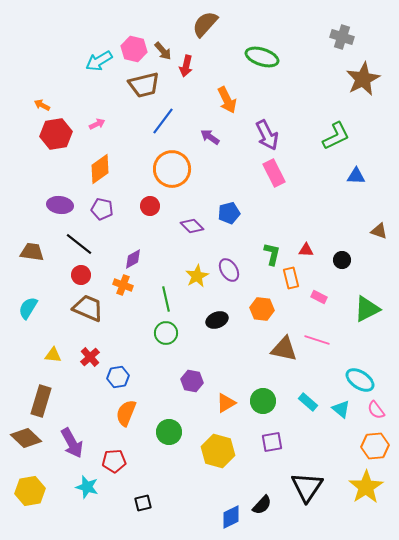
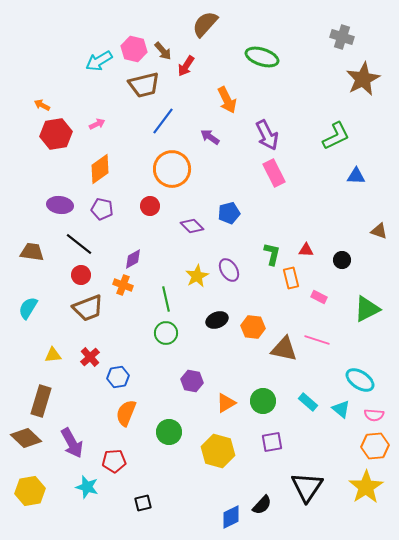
red arrow at (186, 66): rotated 20 degrees clockwise
brown trapezoid at (88, 308): rotated 136 degrees clockwise
orange hexagon at (262, 309): moved 9 px left, 18 px down
yellow triangle at (53, 355): rotated 12 degrees counterclockwise
pink semicircle at (376, 410): moved 2 px left, 5 px down; rotated 48 degrees counterclockwise
